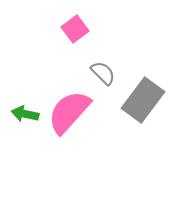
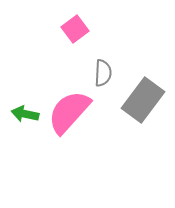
gray semicircle: rotated 48 degrees clockwise
